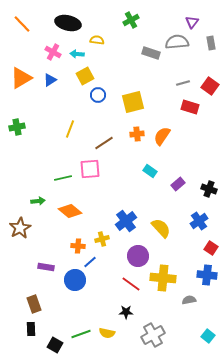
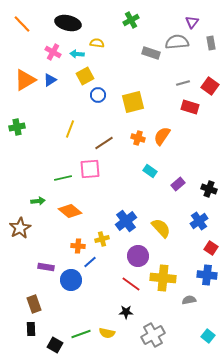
yellow semicircle at (97, 40): moved 3 px down
orange triangle at (21, 78): moved 4 px right, 2 px down
orange cross at (137, 134): moved 1 px right, 4 px down; rotated 24 degrees clockwise
blue circle at (75, 280): moved 4 px left
